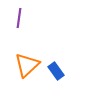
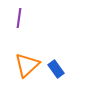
blue rectangle: moved 2 px up
